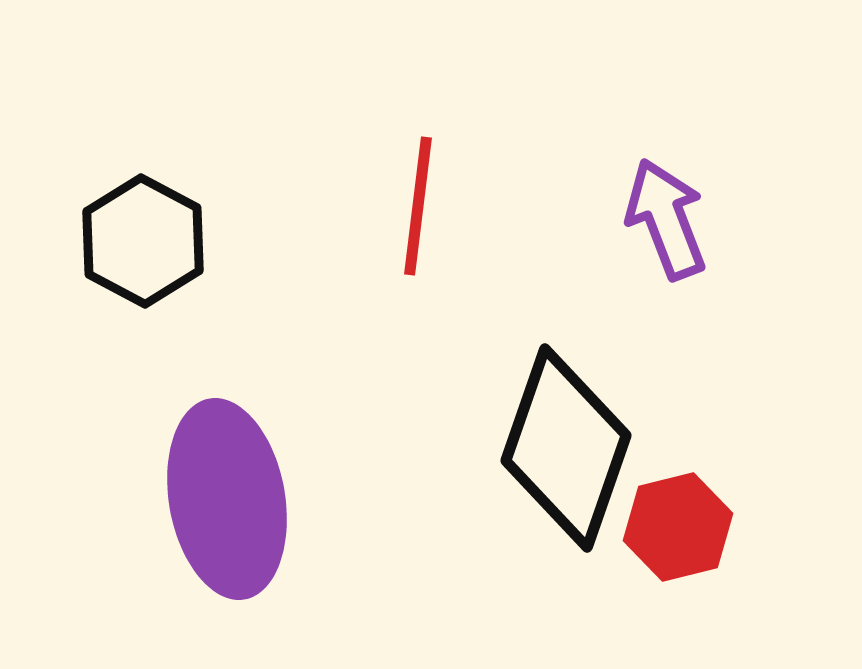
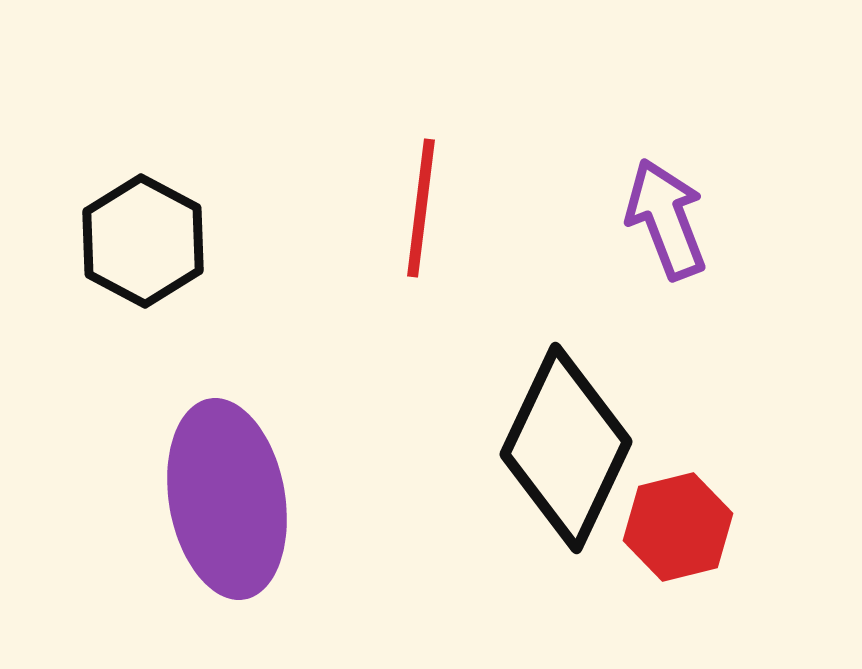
red line: moved 3 px right, 2 px down
black diamond: rotated 6 degrees clockwise
